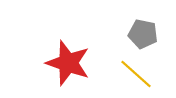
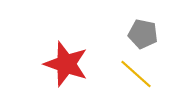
red star: moved 2 px left, 1 px down
